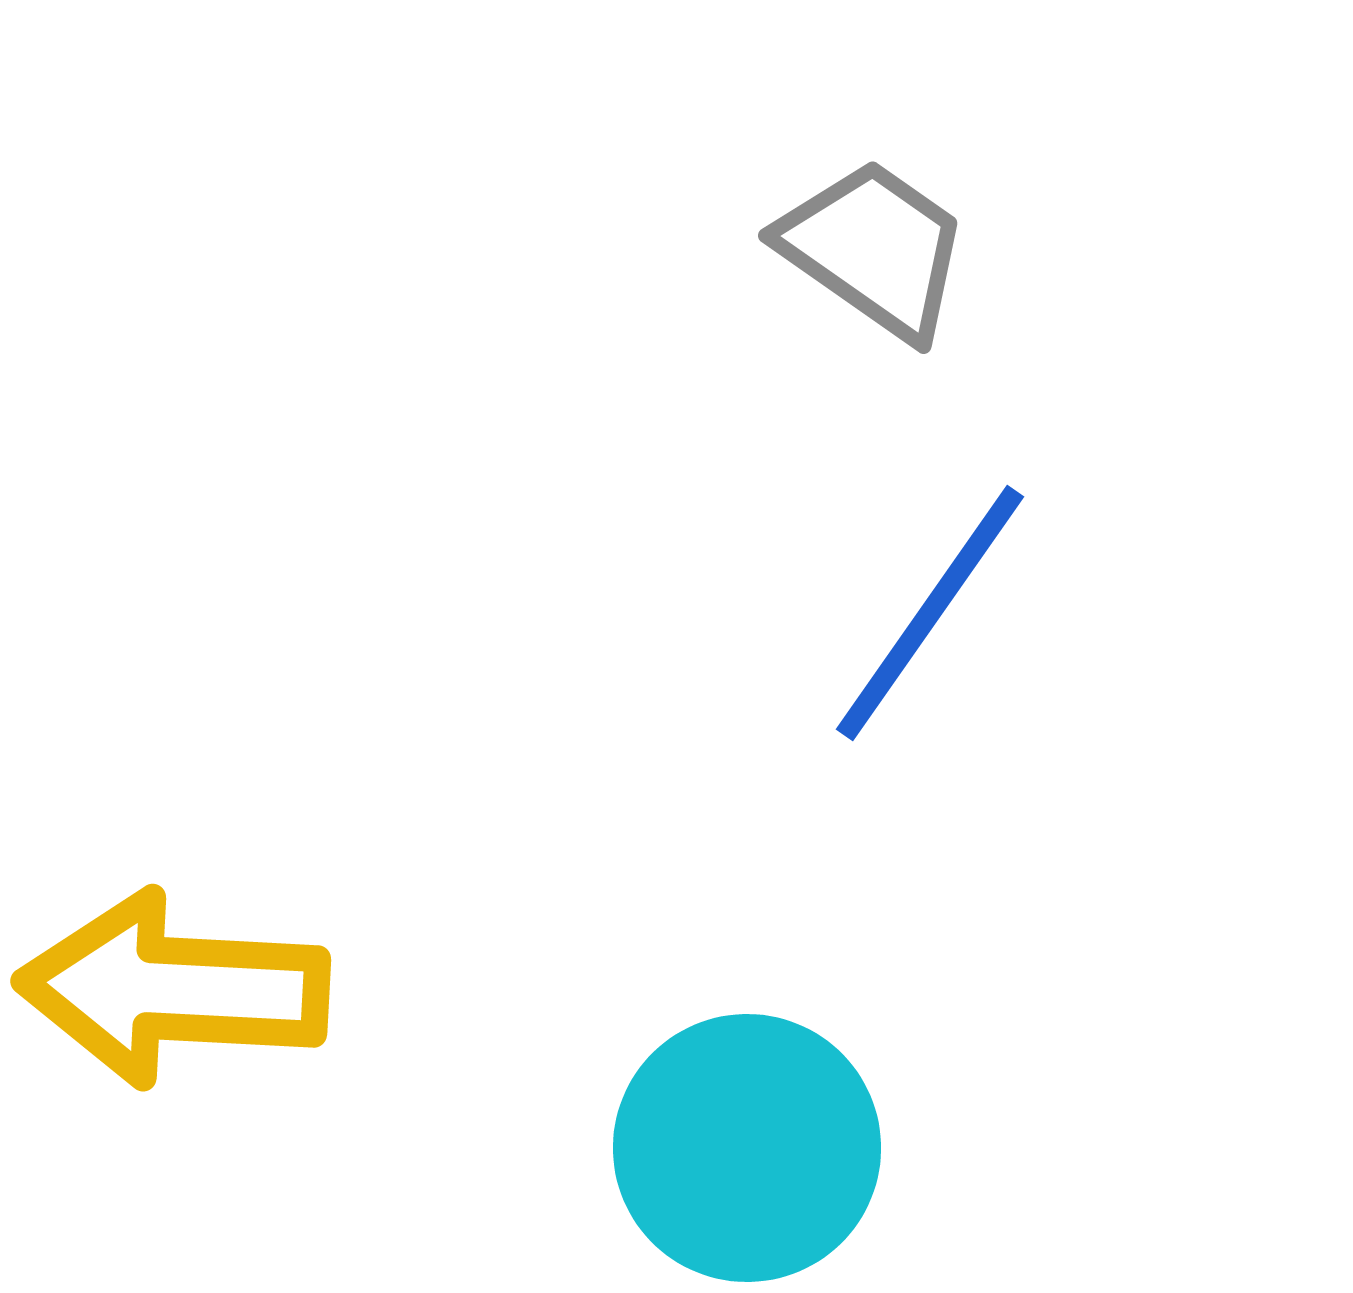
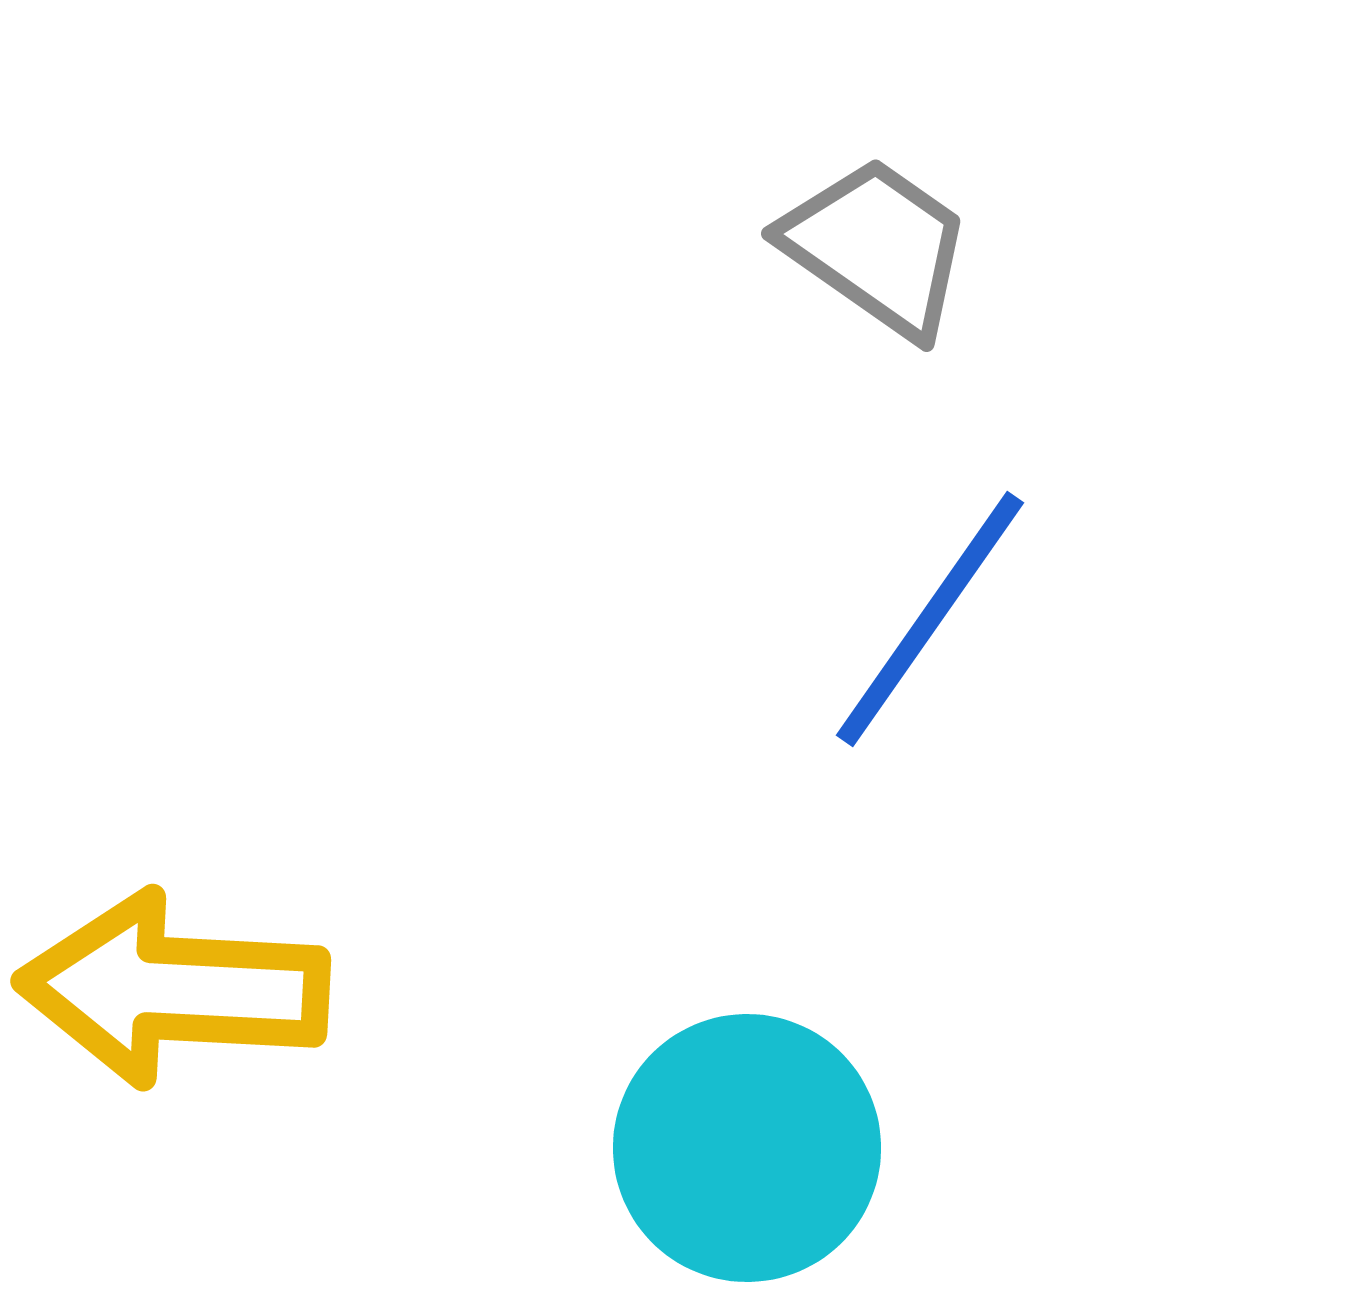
gray trapezoid: moved 3 px right, 2 px up
blue line: moved 6 px down
